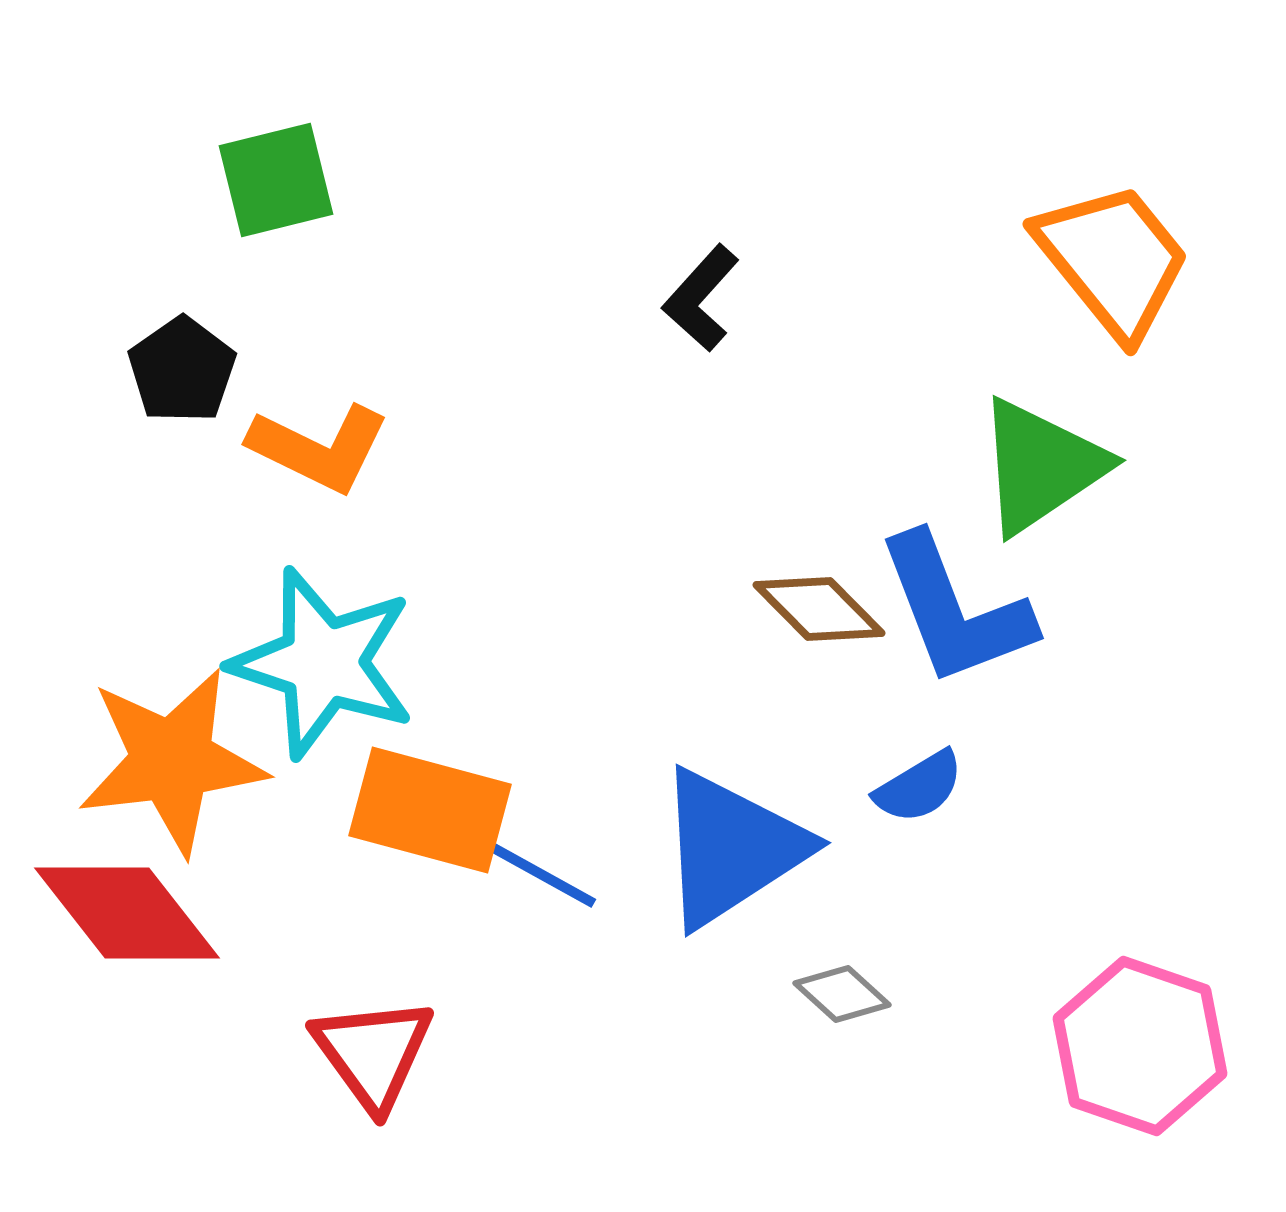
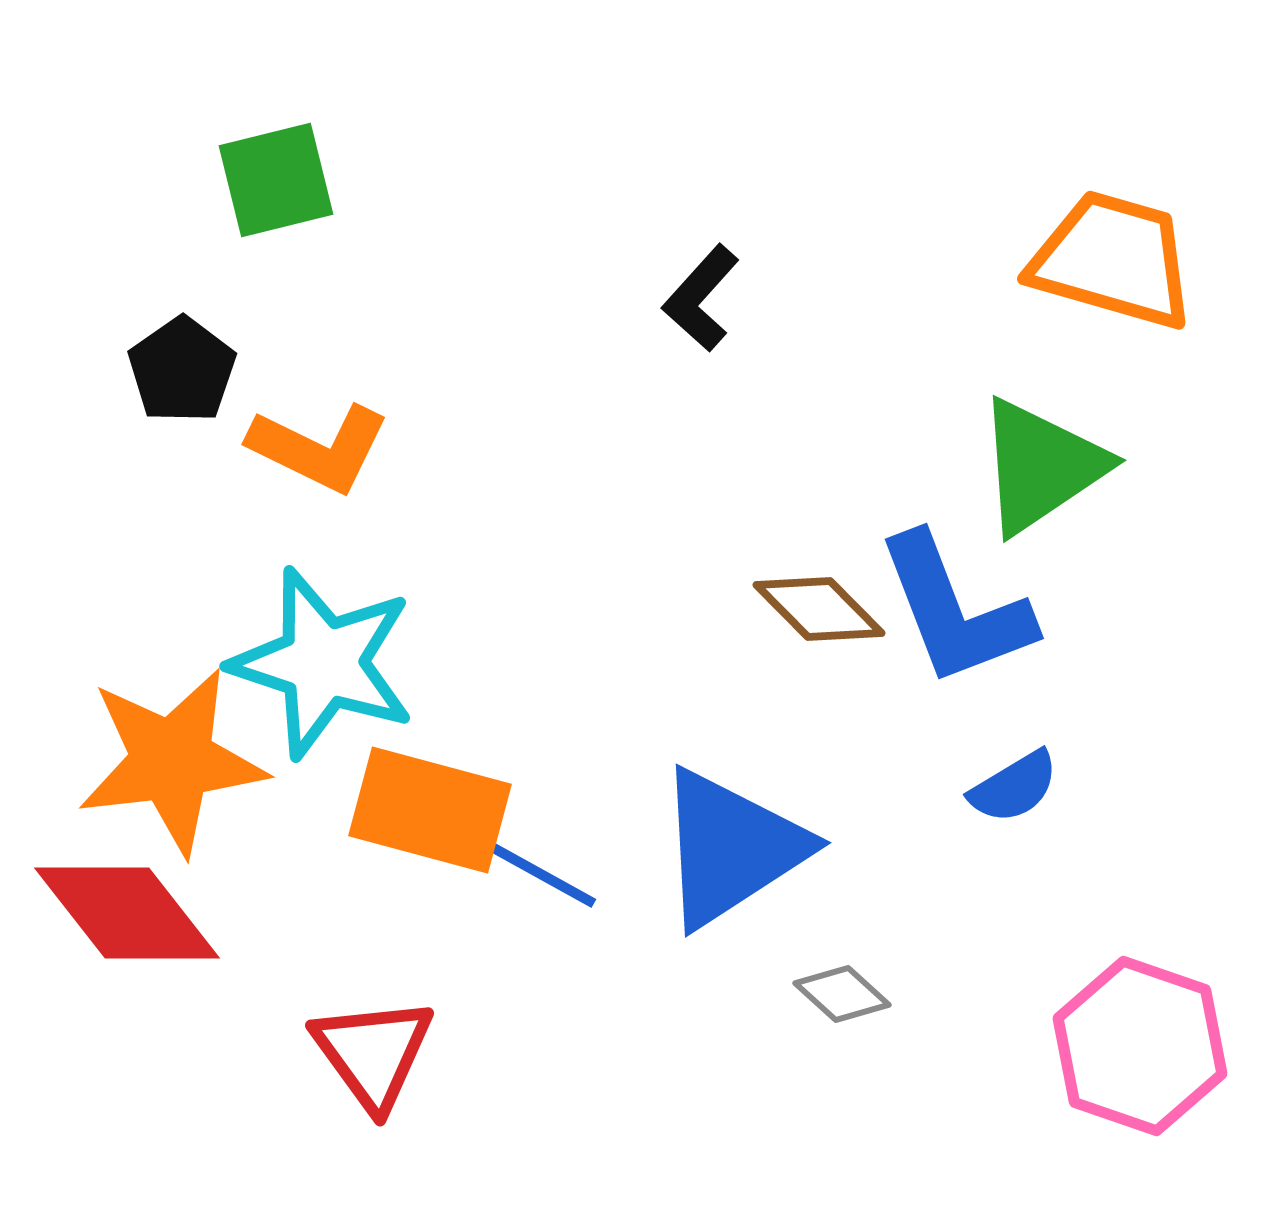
orange trapezoid: rotated 35 degrees counterclockwise
blue semicircle: moved 95 px right
